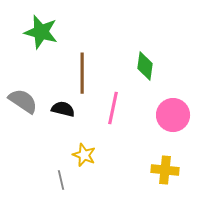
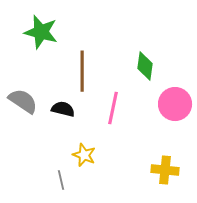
brown line: moved 2 px up
pink circle: moved 2 px right, 11 px up
